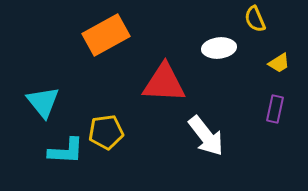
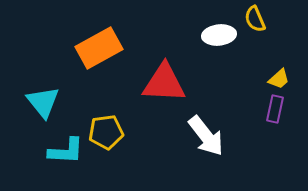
orange rectangle: moved 7 px left, 13 px down
white ellipse: moved 13 px up
yellow trapezoid: moved 16 px down; rotated 10 degrees counterclockwise
